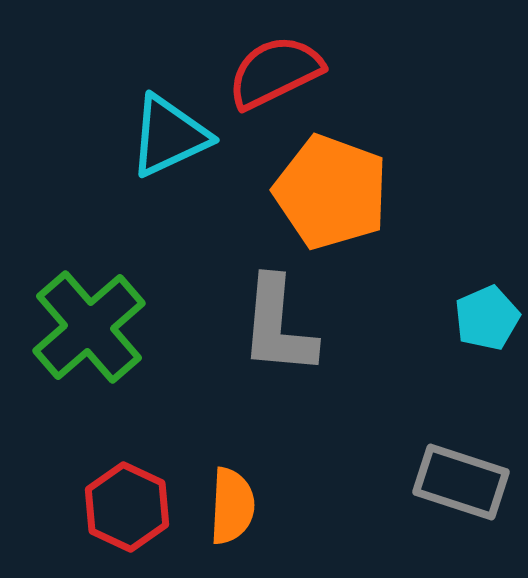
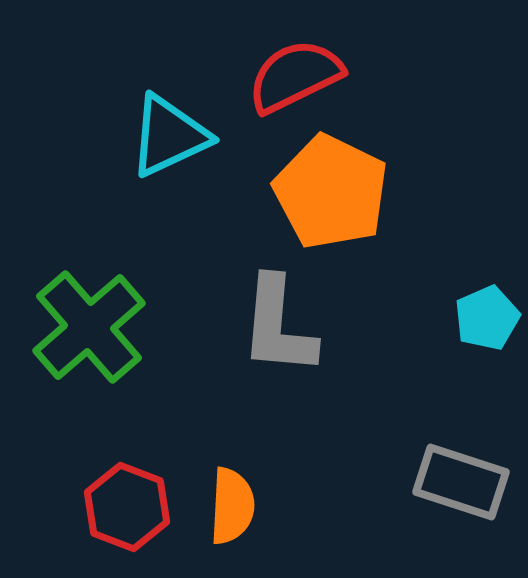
red semicircle: moved 20 px right, 4 px down
orange pentagon: rotated 6 degrees clockwise
red hexagon: rotated 4 degrees counterclockwise
